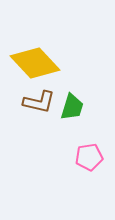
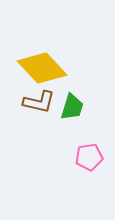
yellow diamond: moved 7 px right, 5 px down
